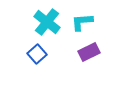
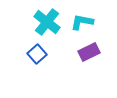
cyan L-shape: rotated 15 degrees clockwise
